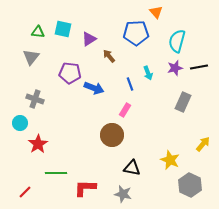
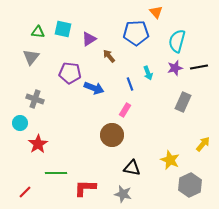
gray hexagon: rotated 10 degrees clockwise
